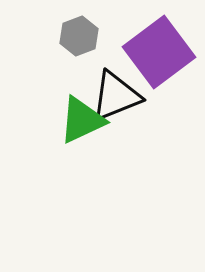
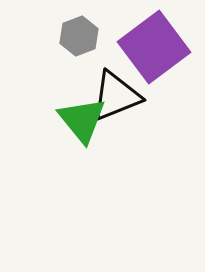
purple square: moved 5 px left, 5 px up
green triangle: rotated 44 degrees counterclockwise
